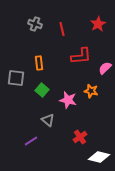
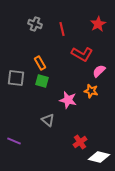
red L-shape: moved 1 px right, 2 px up; rotated 35 degrees clockwise
orange rectangle: moved 1 px right; rotated 24 degrees counterclockwise
pink semicircle: moved 6 px left, 3 px down
green square: moved 9 px up; rotated 24 degrees counterclockwise
red cross: moved 5 px down
purple line: moved 17 px left; rotated 56 degrees clockwise
